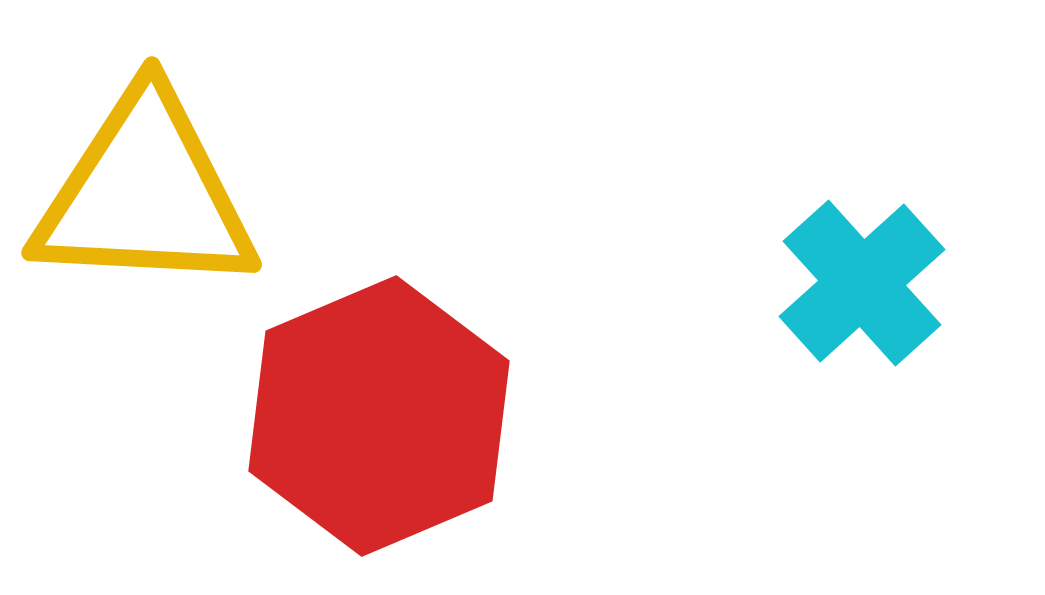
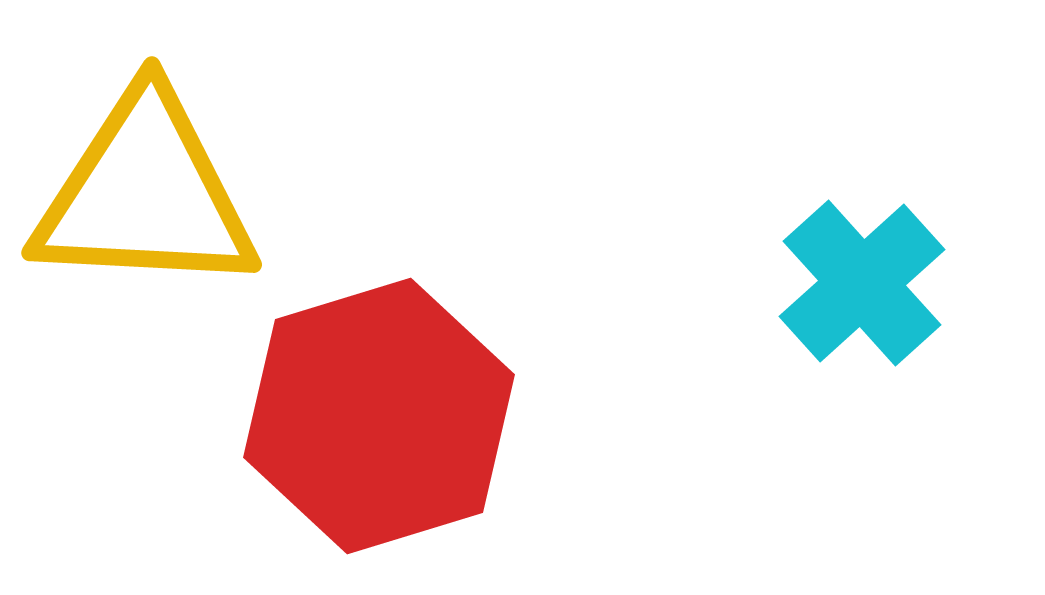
red hexagon: rotated 6 degrees clockwise
